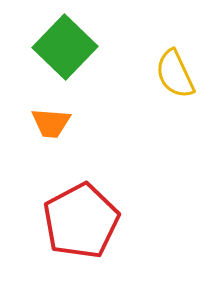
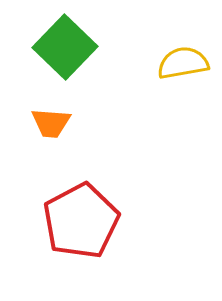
yellow semicircle: moved 8 px right, 11 px up; rotated 105 degrees clockwise
